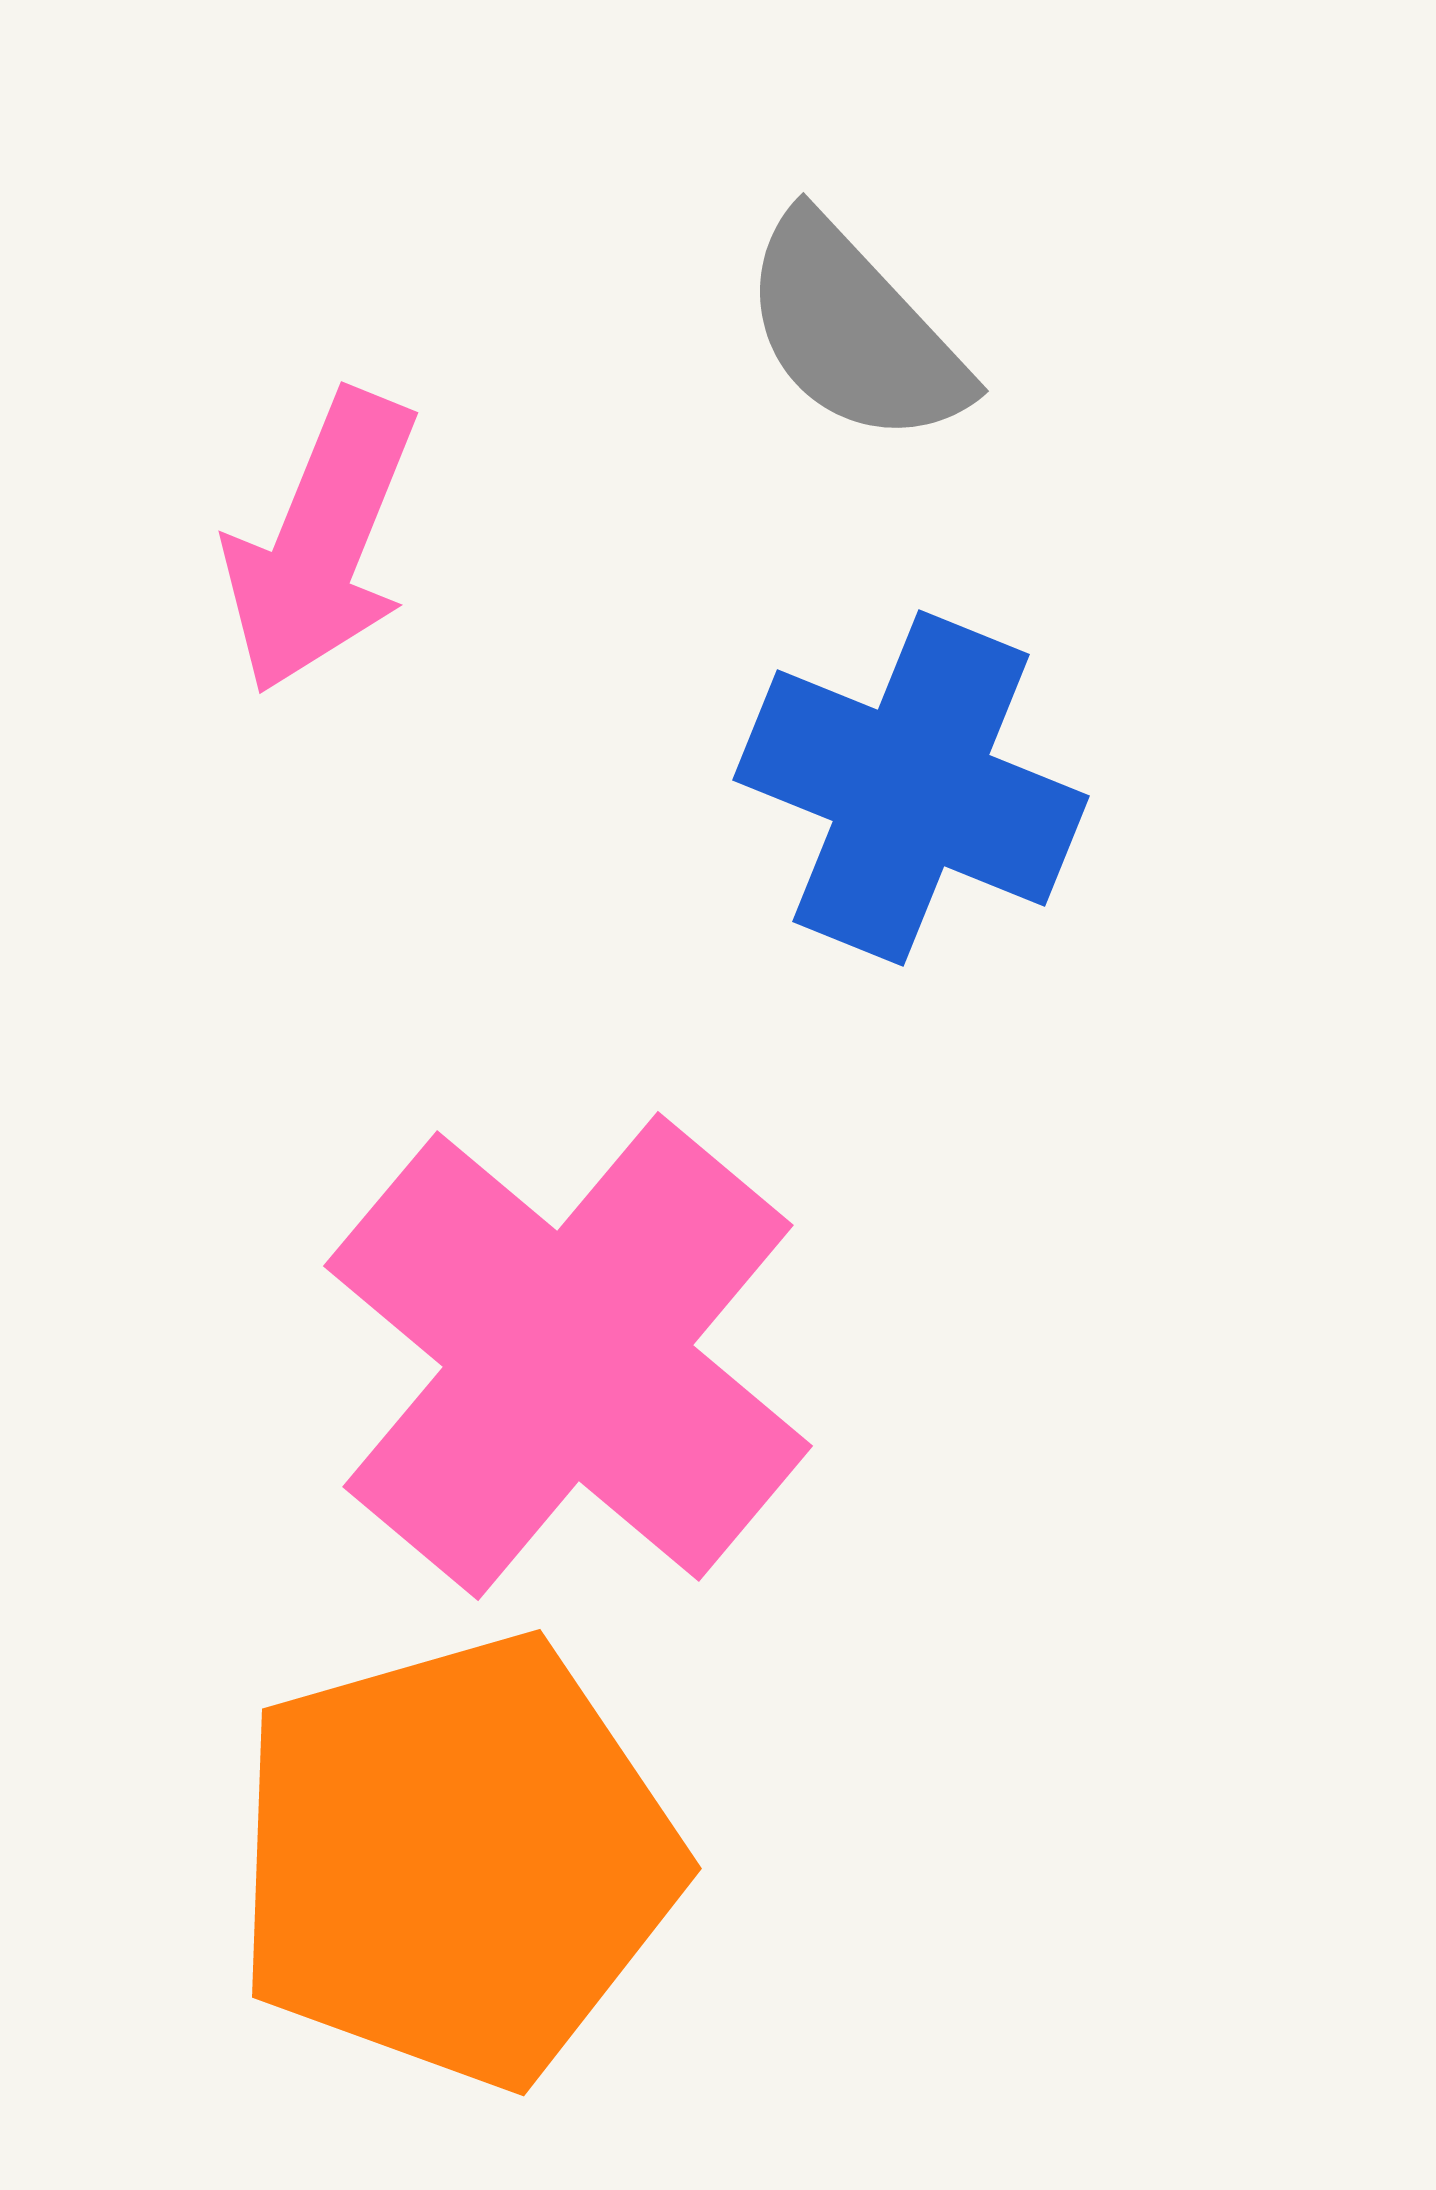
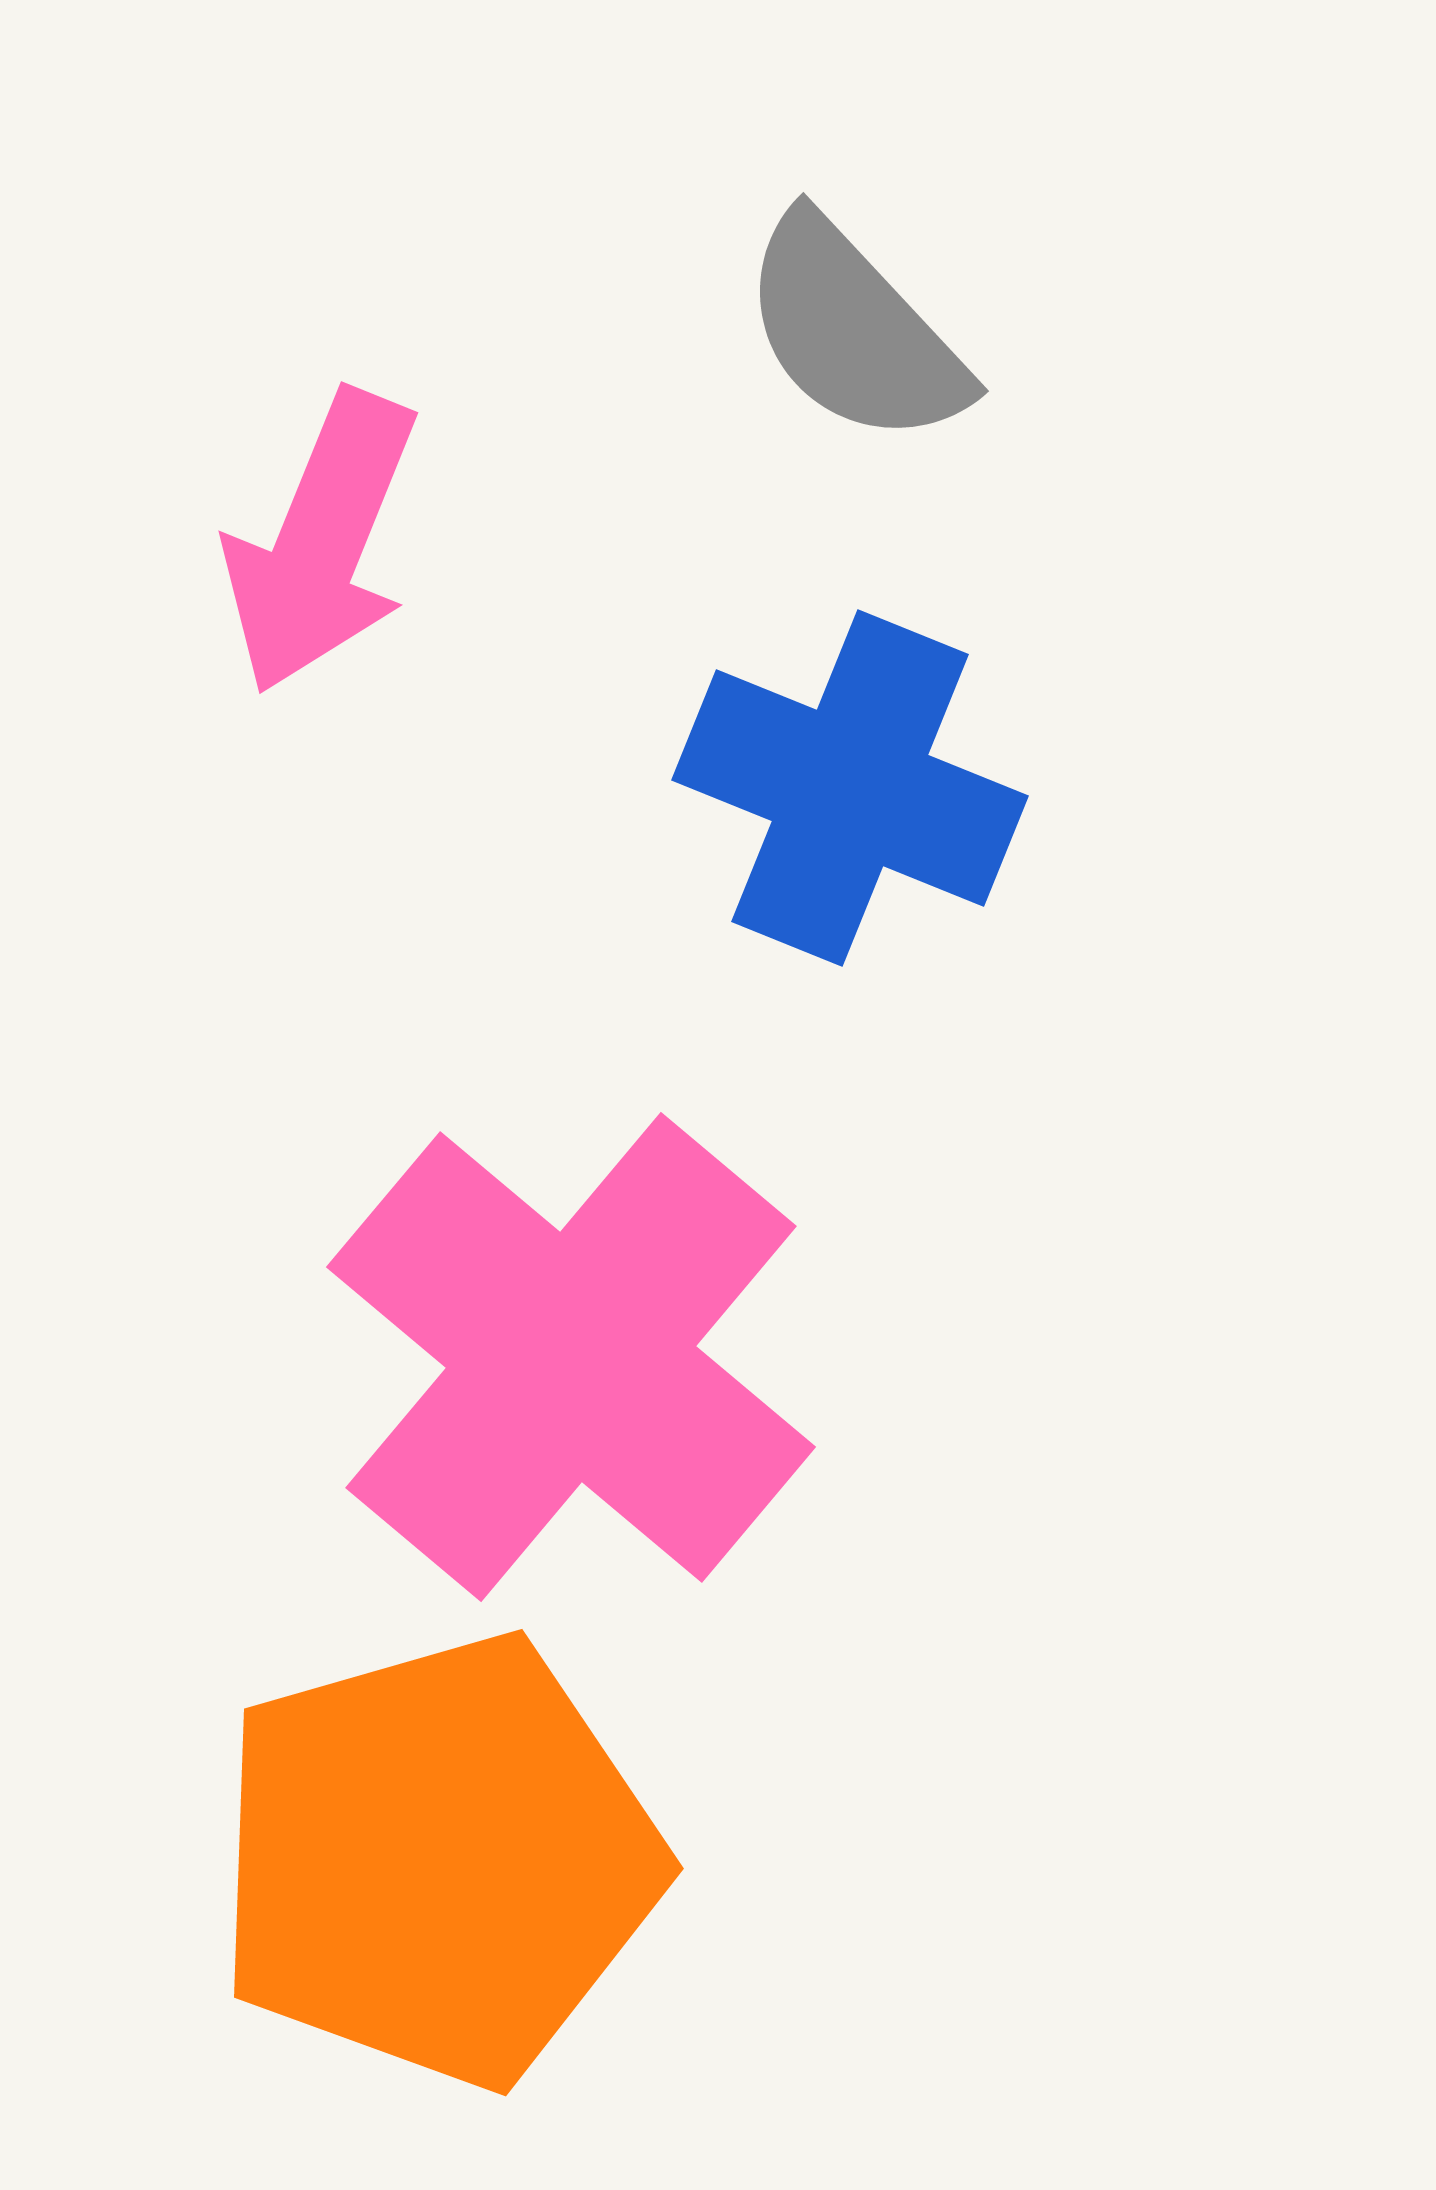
blue cross: moved 61 px left
pink cross: moved 3 px right, 1 px down
orange pentagon: moved 18 px left
